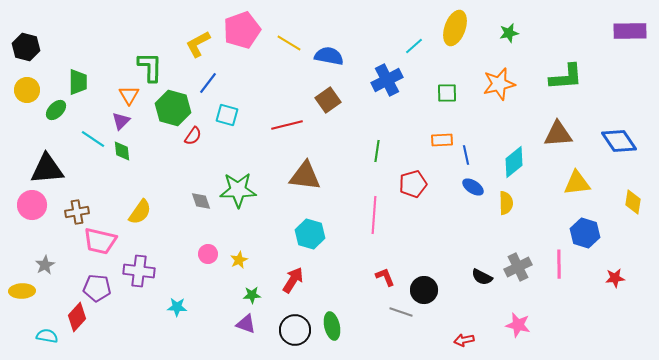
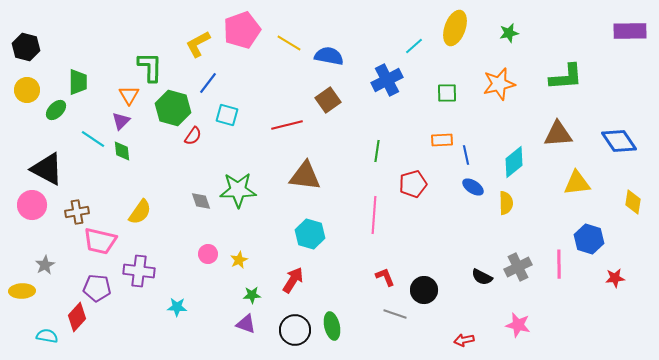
black triangle at (47, 169): rotated 33 degrees clockwise
blue hexagon at (585, 233): moved 4 px right, 6 px down
gray line at (401, 312): moved 6 px left, 2 px down
